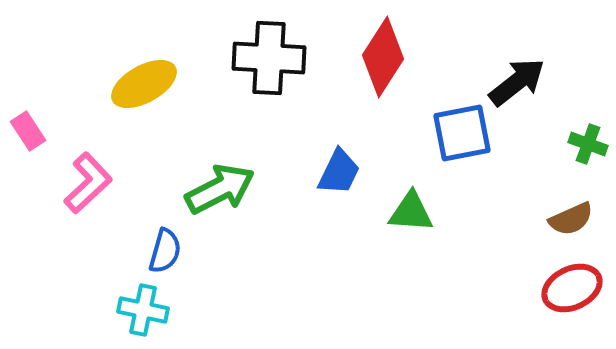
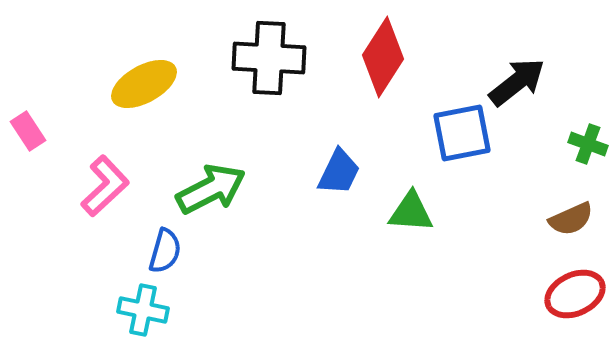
pink L-shape: moved 17 px right, 3 px down
green arrow: moved 9 px left
red ellipse: moved 3 px right, 6 px down
